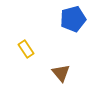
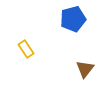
brown triangle: moved 24 px right, 4 px up; rotated 18 degrees clockwise
